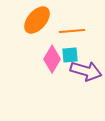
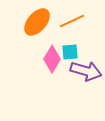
orange ellipse: moved 2 px down
orange line: moved 10 px up; rotated 20 degrees counterclockwise
cyan square: moved 3 px up
